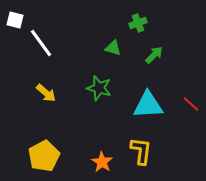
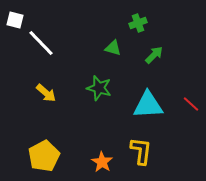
white line: rotated 8 degrees counterclockwise
